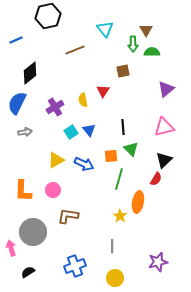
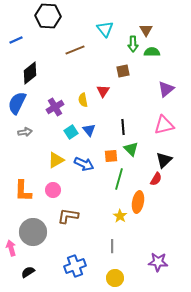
black hexagon: rotated 15 degrees clockwise
pink triangle: moved 2 px up
purple star: rotated 18 degrees clockwise
